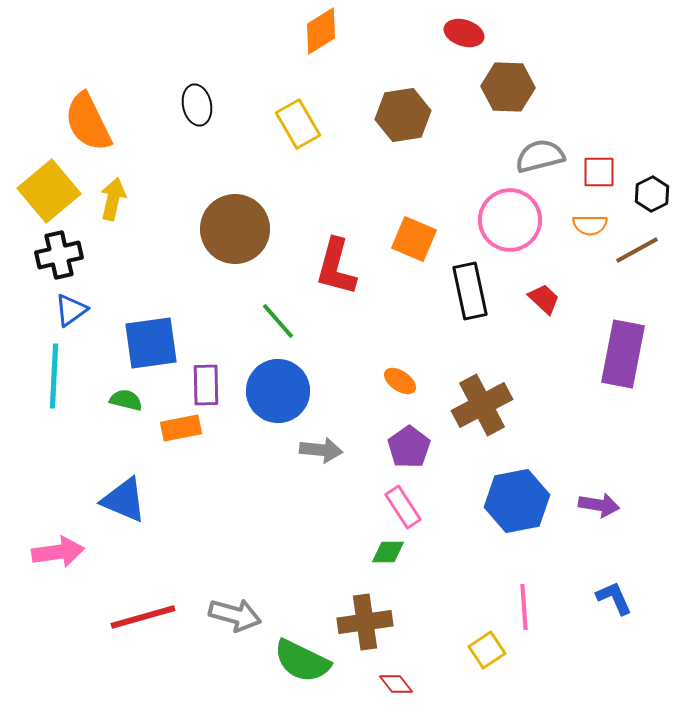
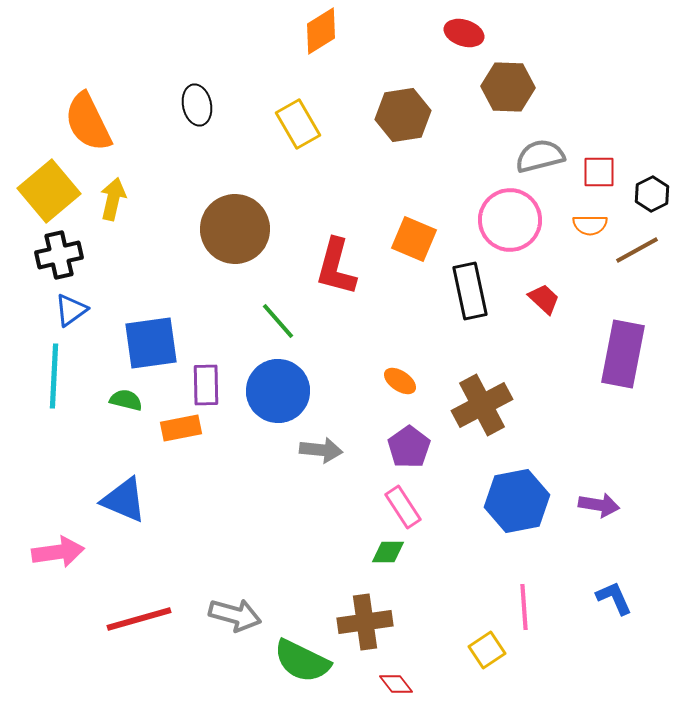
red line at (143, 617): moved 4 px left, 2 px down
